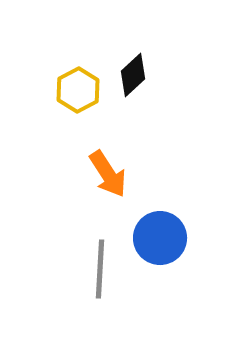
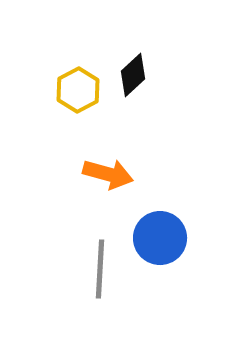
orange arrow: rotated 42 degrees counterclockwise
